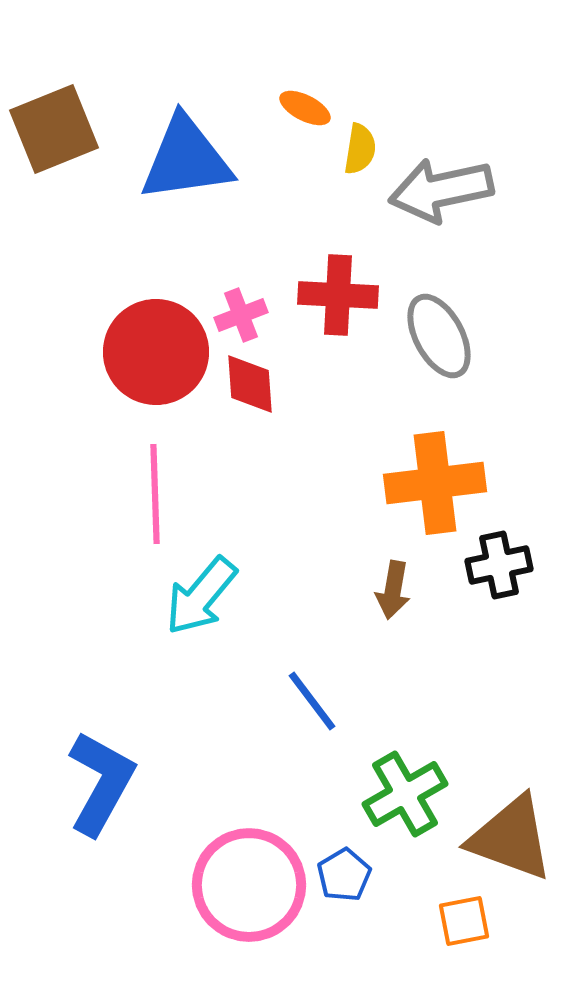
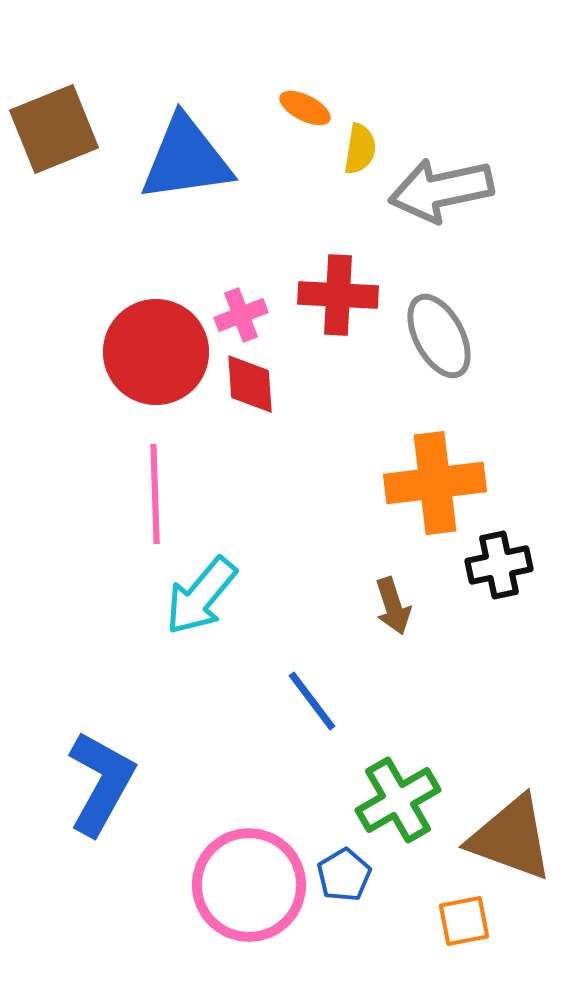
brown arrow: moved 16 px down; rotated 28 degrees counterclockwise
green cross: moved 7 px left, 6 px down
